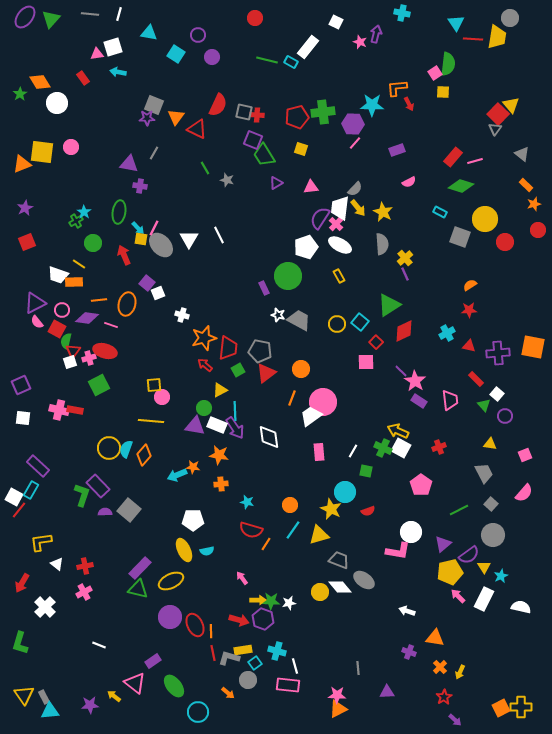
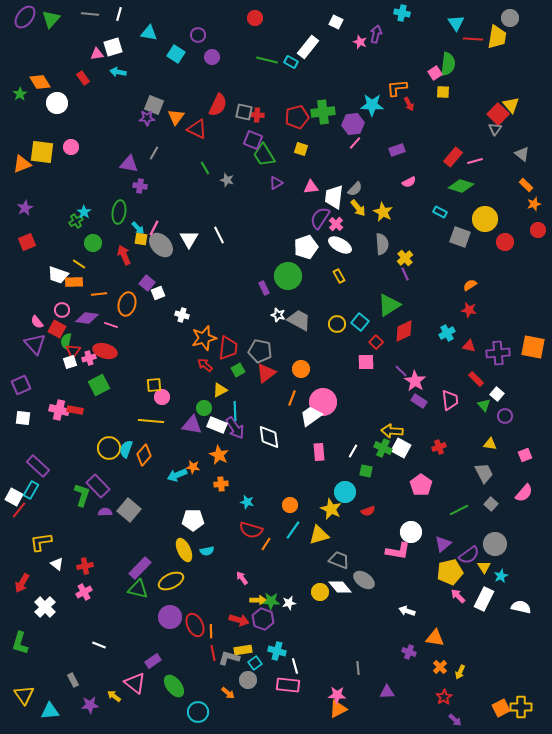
purple hexagon at (353, 124): rotated 10 degrees counterclockwise
white trapezoid at (340, 208): moved 6 px left, 11 px up
orange line at (99, 300): moved 6 px up
purple triangle at (35, 303): moved 41 px down; rotated 45 degrees counterclockwise
red star at (469, 310): rotated 14 degrees clockwise
purple triangle at (195, 426): moved 3 px left, 1 px up
yellow arrow at (398, 431): moved 6 px left; rotated 20 degrees counterclockwise
orange star at (219, 455): rotated 18 degrees clockwise
gray circle at (493, 535): moved 2 px right, 9 px down
gray rectangle at (44, 697): moved 29 px right, 17 px up
